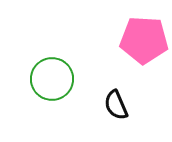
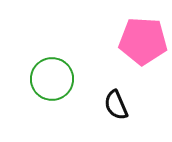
pink pentagon: moved 1 px left, 1 px down
